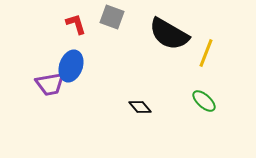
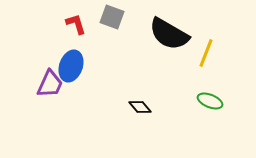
purple trapezoid: rotated 56 degrees counterclockwise
green ellipse: moved 6 px right; rotated 20 degrees counterclockwise
